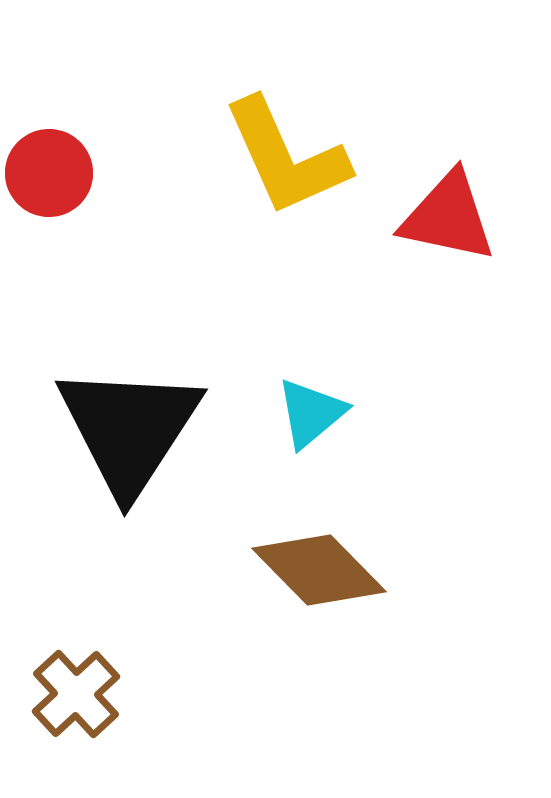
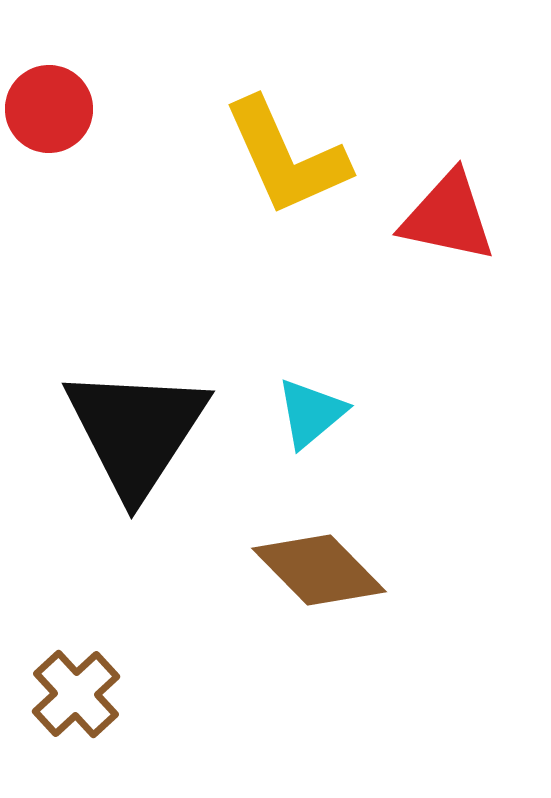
red circle: moved 64 px up
black triangle: moved 7 px right, 2 px down
